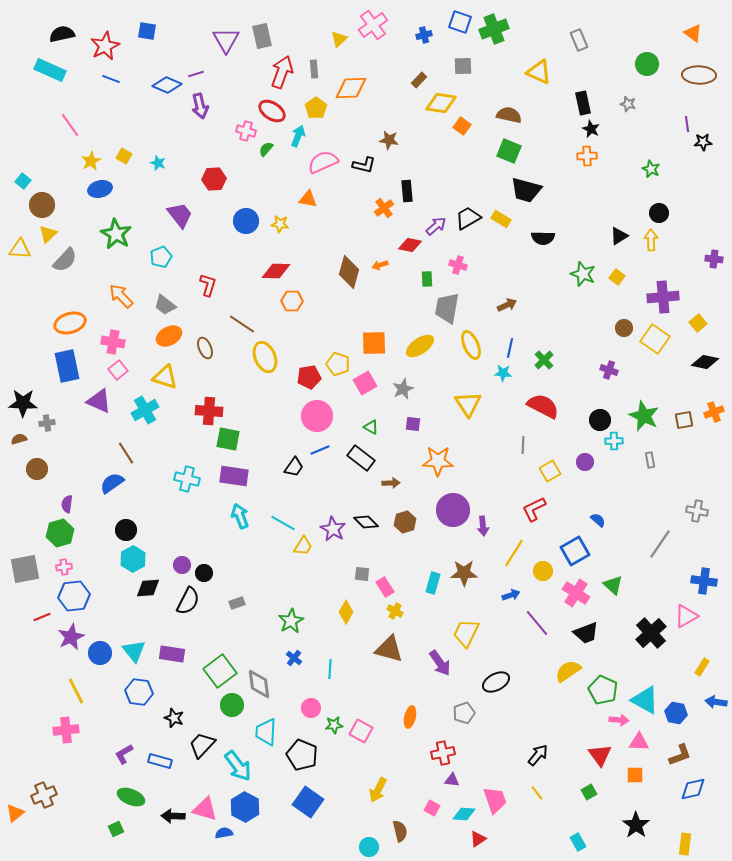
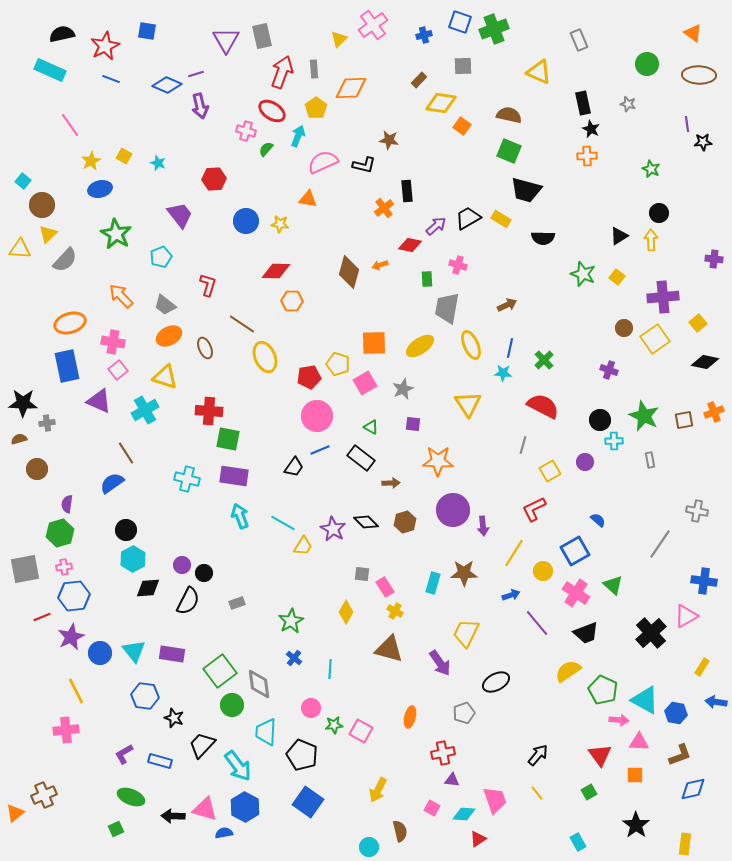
yellow square at (655, 339): rotated 20 degrees clockwise
gray line at (523, 445): rotated 12 degrees clockwise
blue hexagon at (139, 692): moved 6 px right, 4 px down
